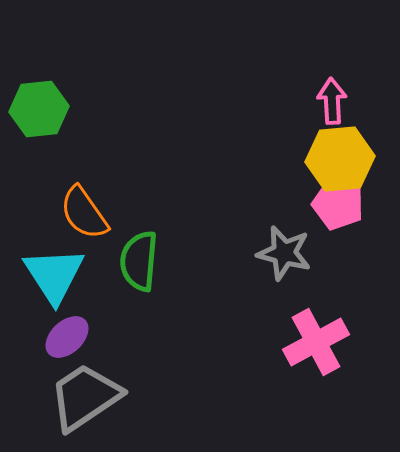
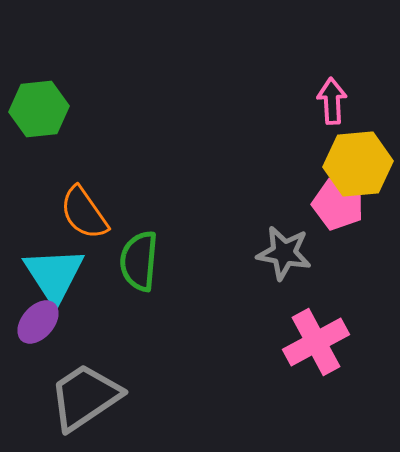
yellow hexagon: moved 18 px right, 5 px down
gray star: rotated 4 degrees counterclockwise
purple ellipse: moved 29 px left, 15 px up; rotated 6 degrees counterclockwise
